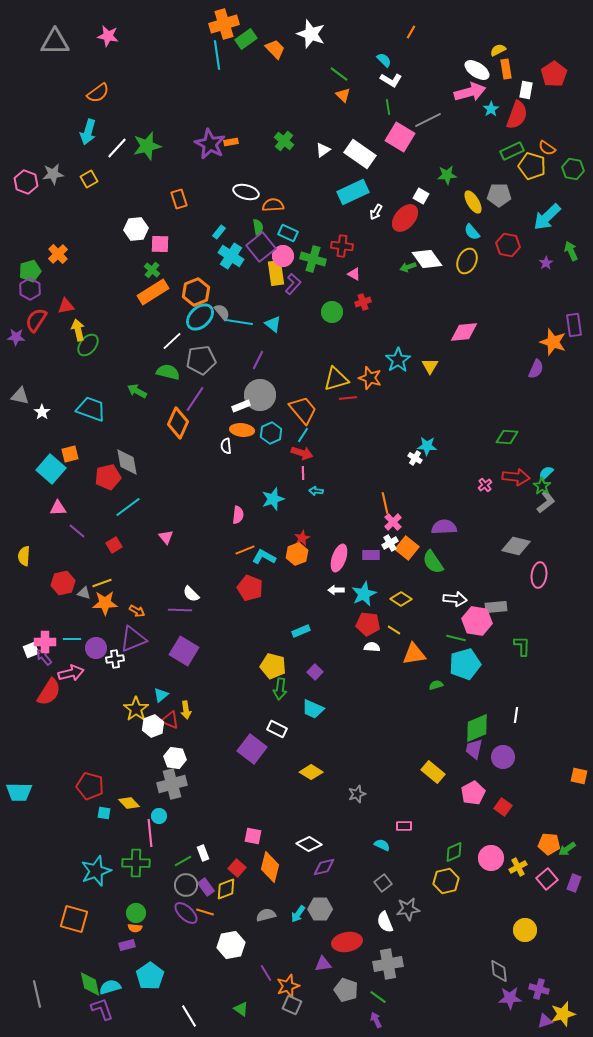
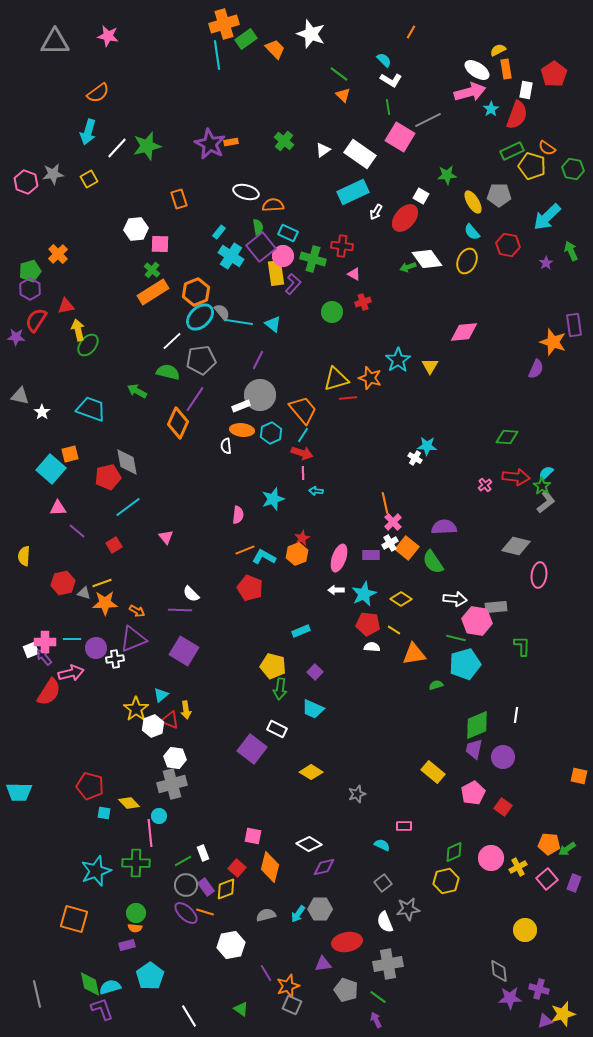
green diamond at (477, 728): moved 3 px up
